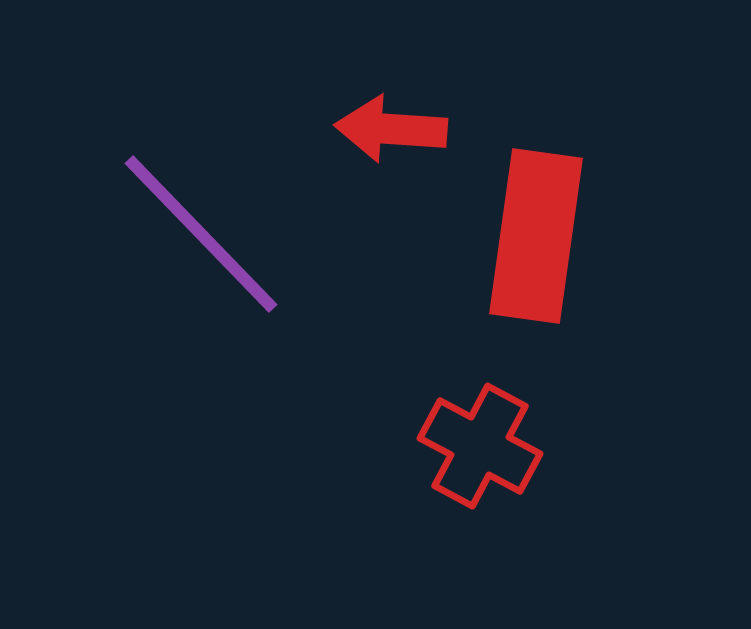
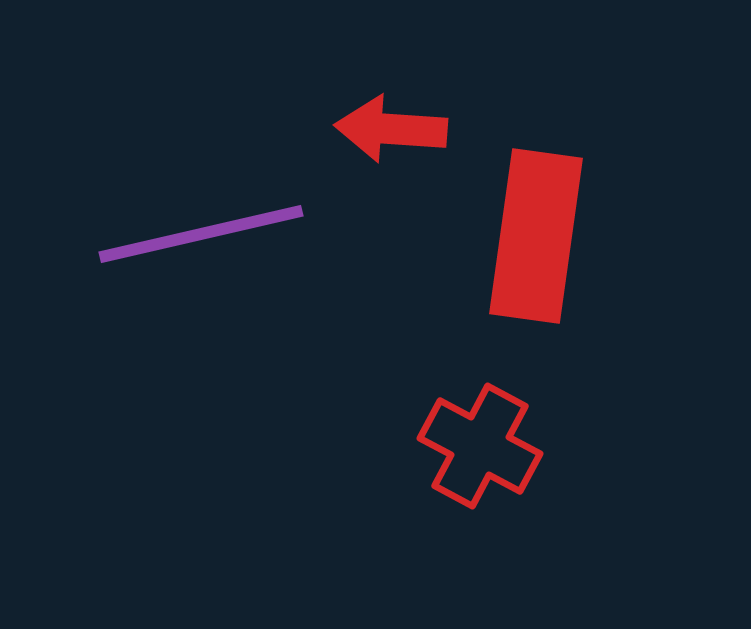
purple line: rotated 59 degrees counterclockwise
